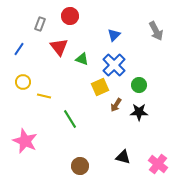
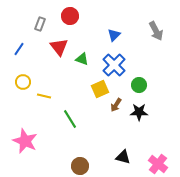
yellow square: moved 2 px down
